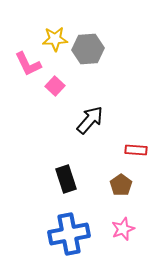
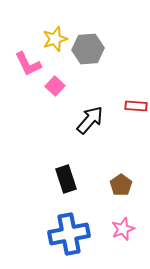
yellow star: rotated 15 degrees counterclockwise
red rectangle: moved 44 px up
